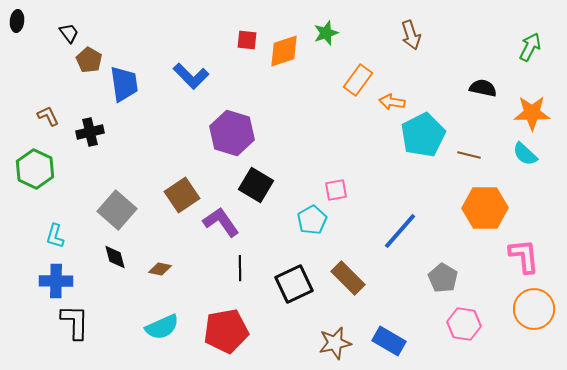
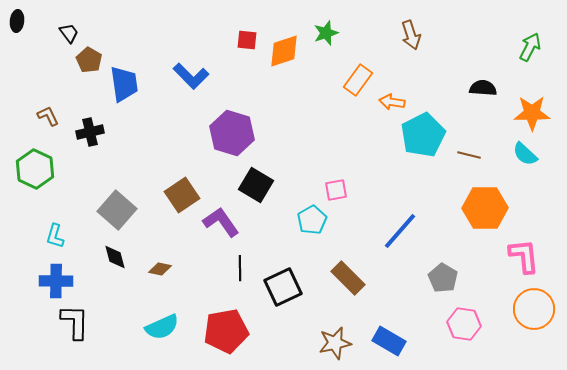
black semicircle at (483, 88): rotated 8 degrees counterclockwise
black square at (294, 284): moved 11 px left, 3 px down
